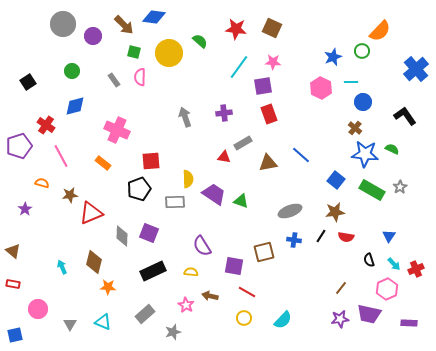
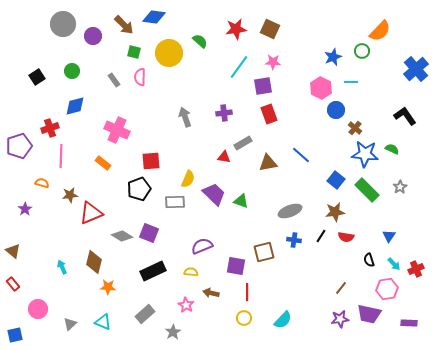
brown square at (272, 28): moved 2 px left, 1 px down
red star at (236, 29): rotated 15 degrees counterclockwise
black square at (28, 82): moved 9 px right, 5 px up
blue circle at (363, 102): moved 27 px left, 8 px down
red cross at (46, 125): moved 4 px right, 3 px down; rotated 36 degrees clockwise
pink line at (61, 156): rotated 30 degrees clockwise
yellow semicircle at (188, 179): rotated 24 degrees clockwise
green rectangle at (372, 190): moved 5 px left; rotated 15 degrees clockwise
purple trapezoid at (214, 194): rotated 10 degrees clockwise
gray diamond at (122, 236): rotated 60 degrees counterclockwise
purple semicircle at (202, 246): rotated 100 degrees clockwise
purple square at (234, 266): moved 2 px right
red rectangle at (13, 284): rotated 40 degrees clockwise
pink hexagon at (387, 289): rotated 15 degrees clockwise
red line at (247, 292): rotated 60 degrees clockwise
brown arrow at (210, 296): moved 1 px right, 3 px up
gray triangle at (70, 324): rotated 16 degrees clockwise
gray star at (173, 332): rotated 14 degrees counterclockwise
